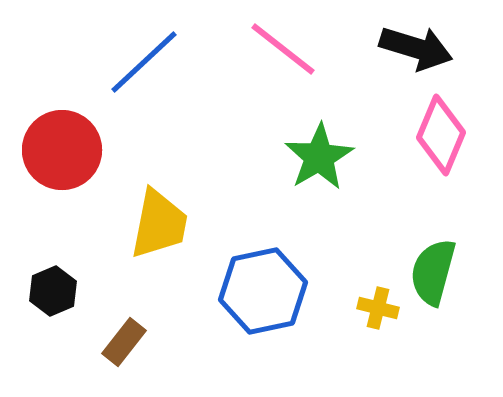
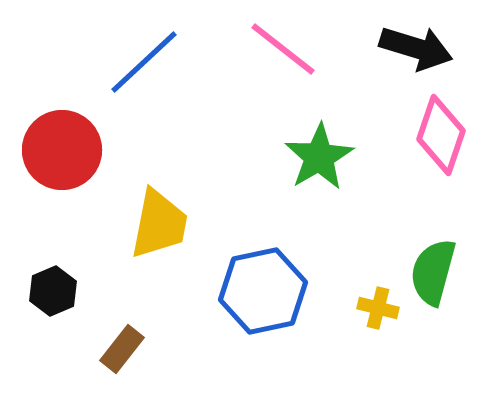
pink diamond: rotated 4 degrees counterclockwise
brown rectangle: moved 2 px left, 7 px down
